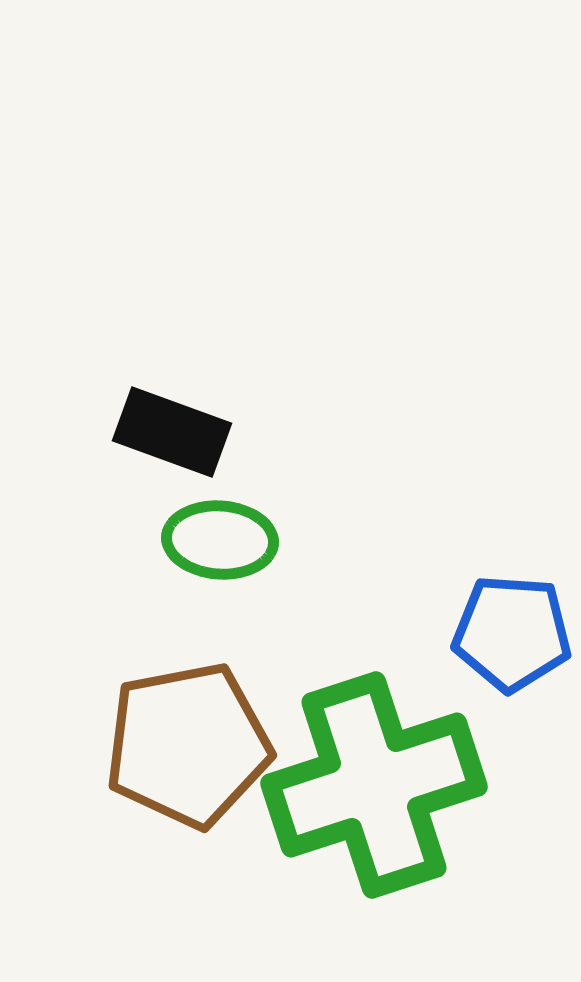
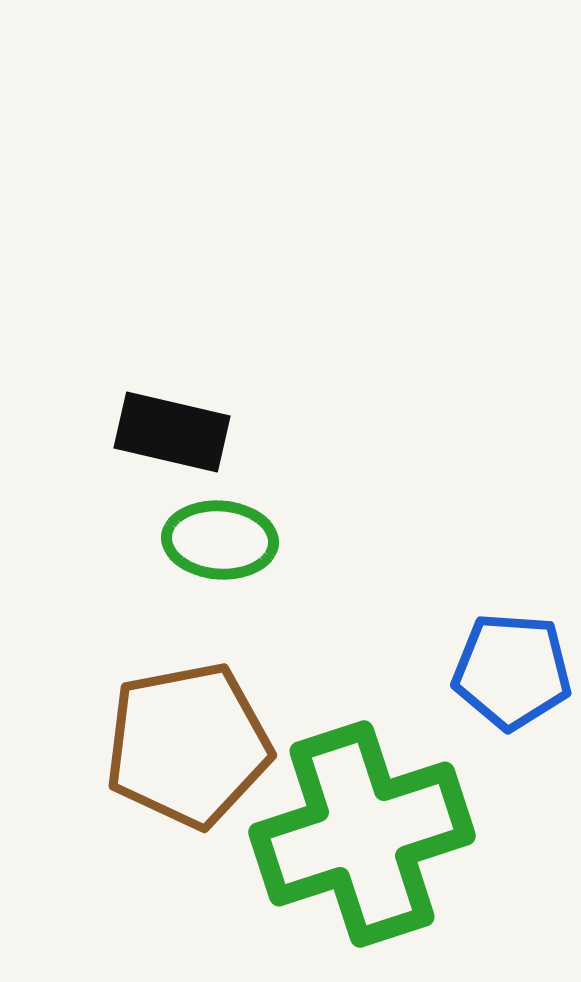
black rectangle: rotated 7 degrees counterclockwise
blue pentagon: moved 38 px down
green cross: moved 12 px left, 49 px down
